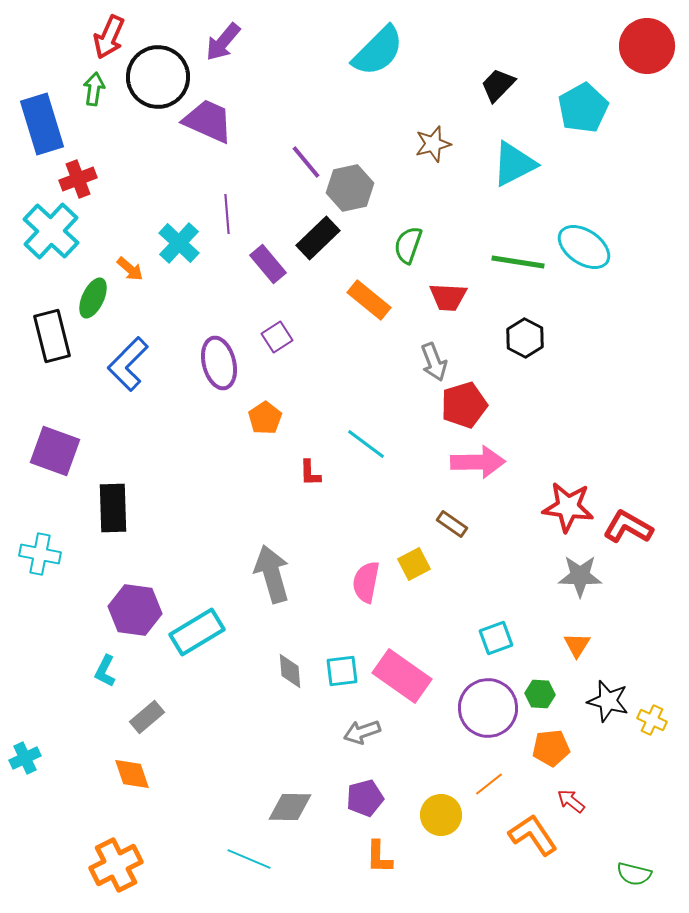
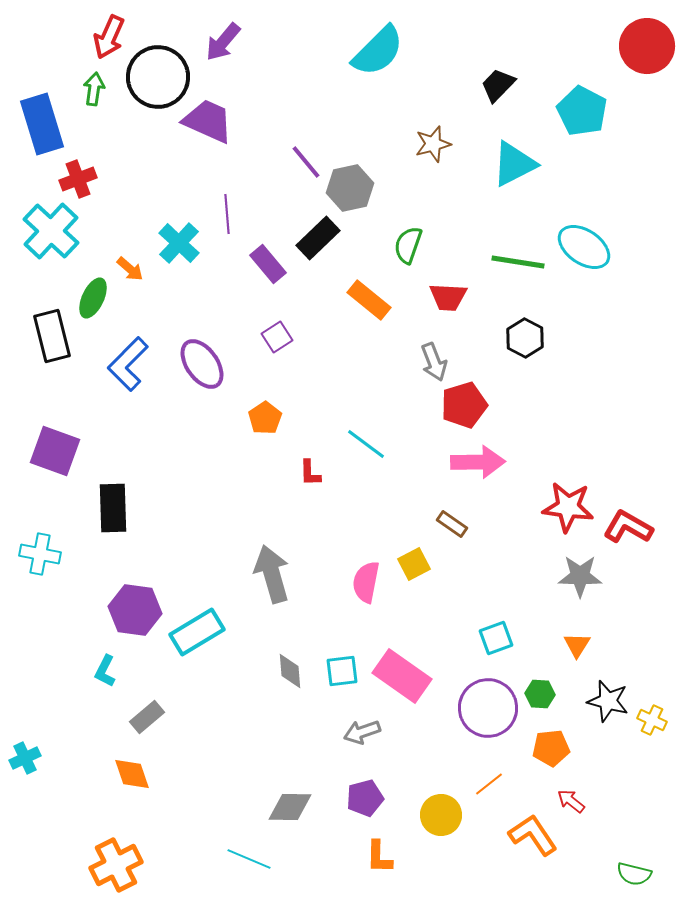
cyan pentagon at (583, 108): moved 1 px left, 3 px down; rotated 15 degrees counterclockwise
purple ellipse at (219, 363): moved 17 px left, 1 px down; rotated 21 degrees counterclockwise
